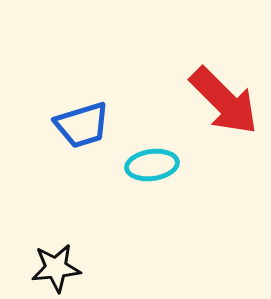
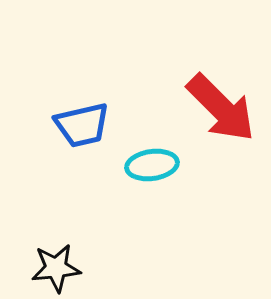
red arrow: moved 3 px left, 7 px down
blue trapezoid: rotated 4 degrees clockwise
